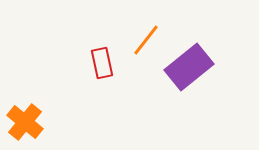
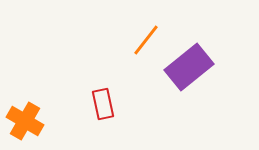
red rectangle: moved 1 px right, 41 px down
orange cross: moved 1 px up; rotated 9 degrees counterclockwise
